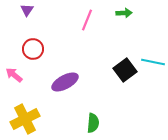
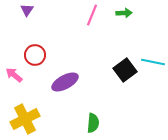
pink line: moved 5 px right, 5 px up
red circle: moved 2 px right, 6 px down
